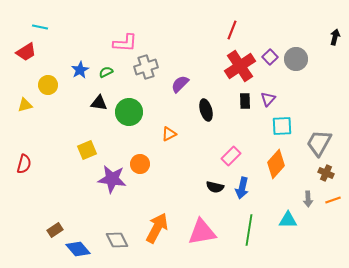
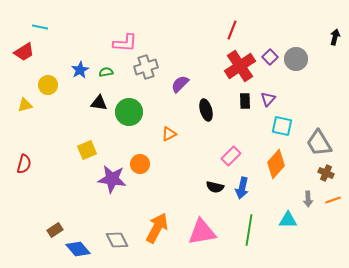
red trapezoid: moved 2 px left
green semicircle: rotated 16 degrees clockwise
cyan square: rotated 15 degrees clockwise
gray trapezoid: rotated 60 degrees counterclockwise
